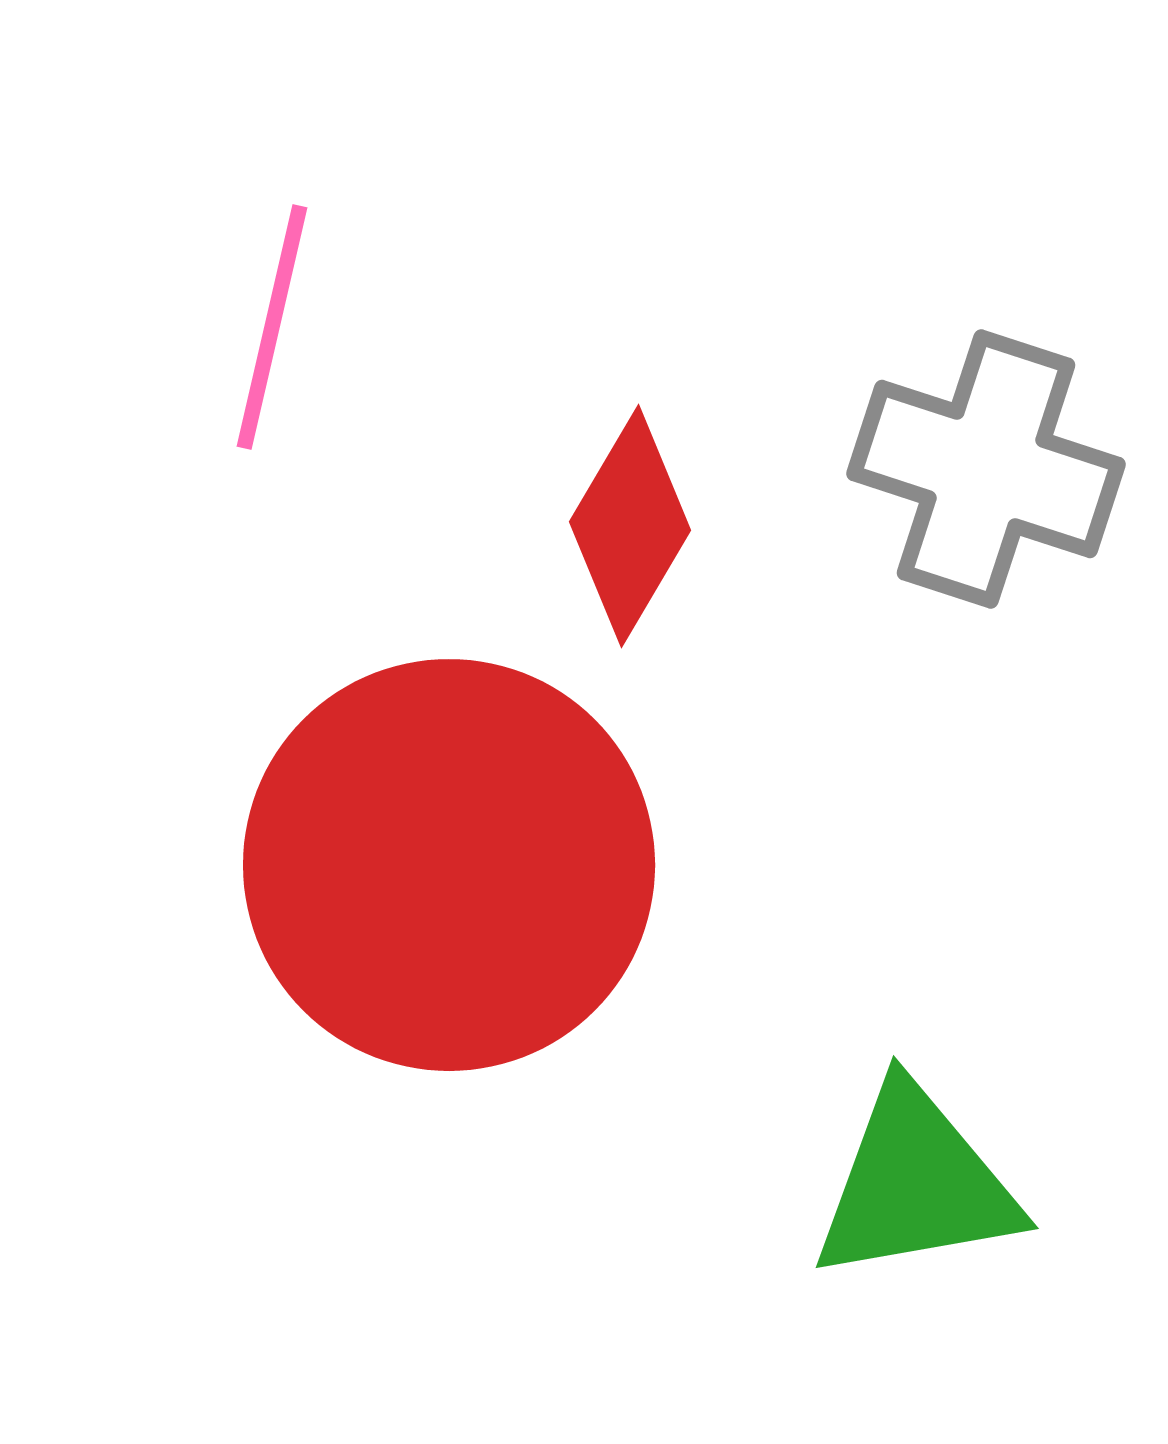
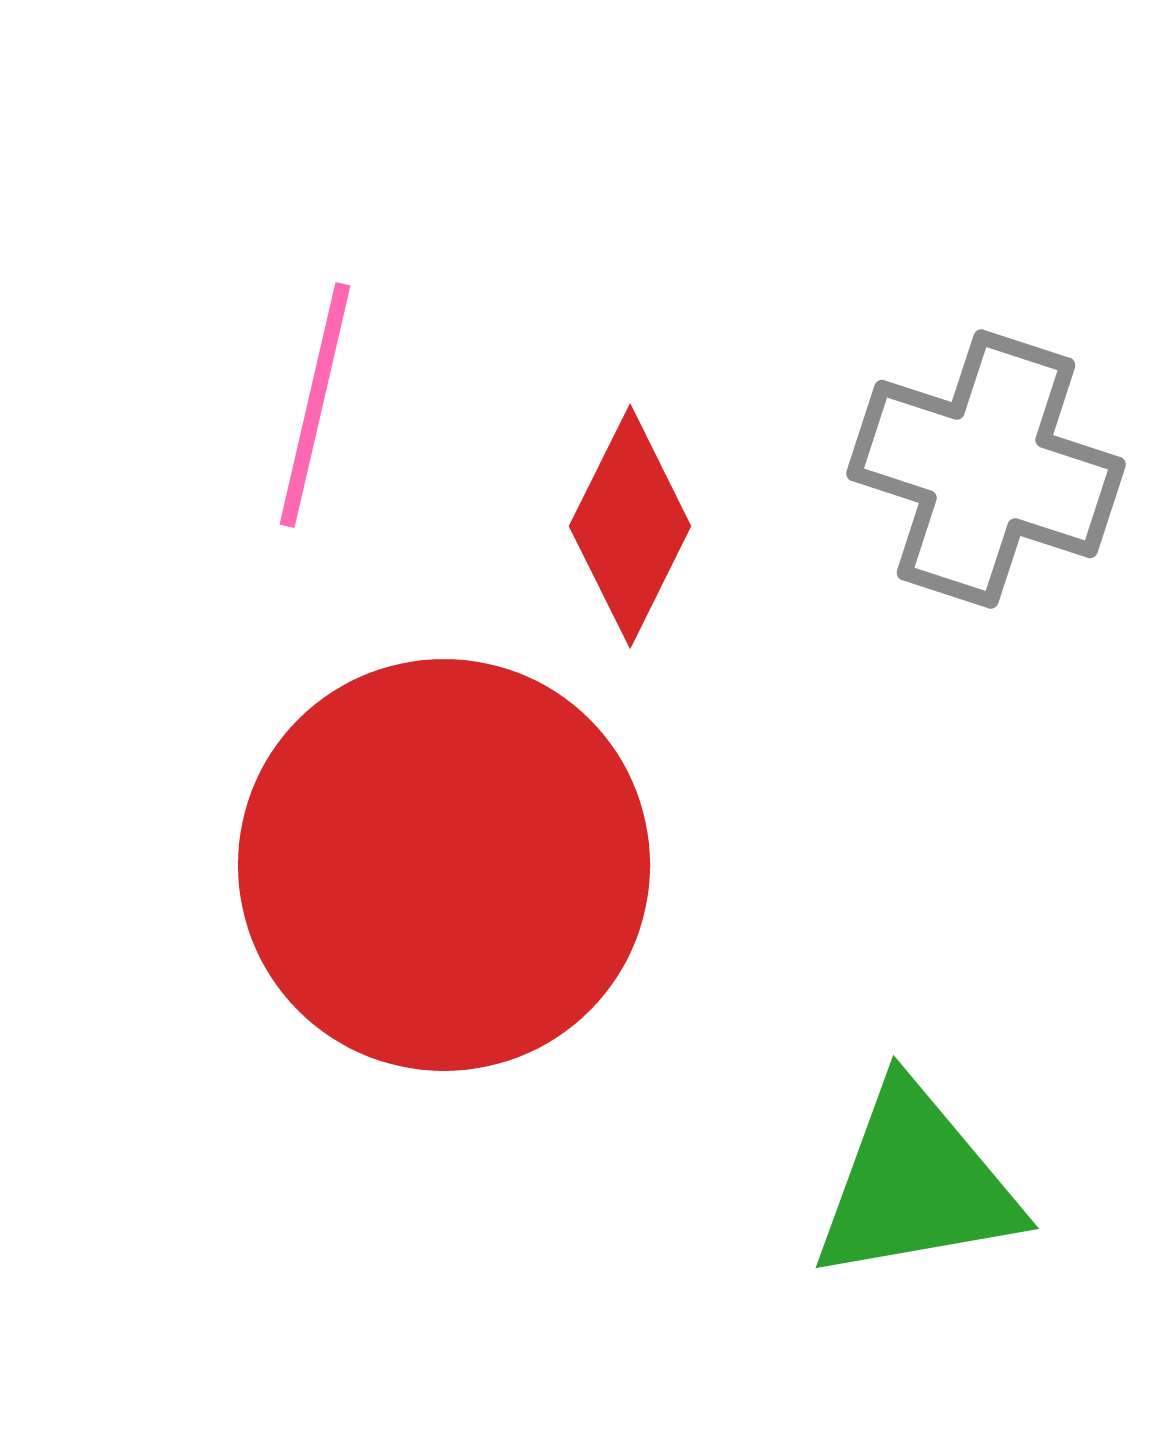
pink line: moved 43 px right, 78 px down
red diamond: rotated 4 degrees counterclockwise
red circle: moved 5 px left
